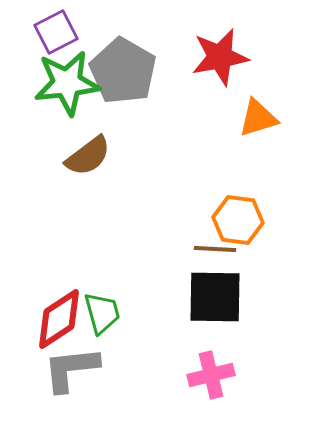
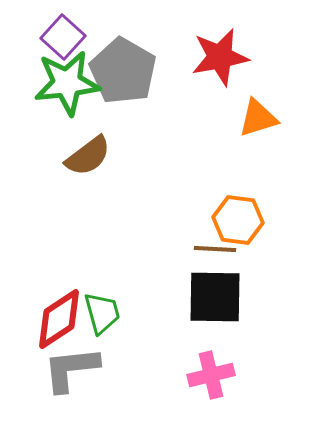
purple square: moved 7 px right, 5 px down; rotated 21 degrees counterclockwise
